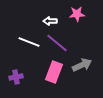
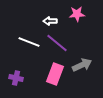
pink rectangle: moved 1 px right, 2 px down
purple cross: moved 1 px down; rotated 24 degrees clockwise
